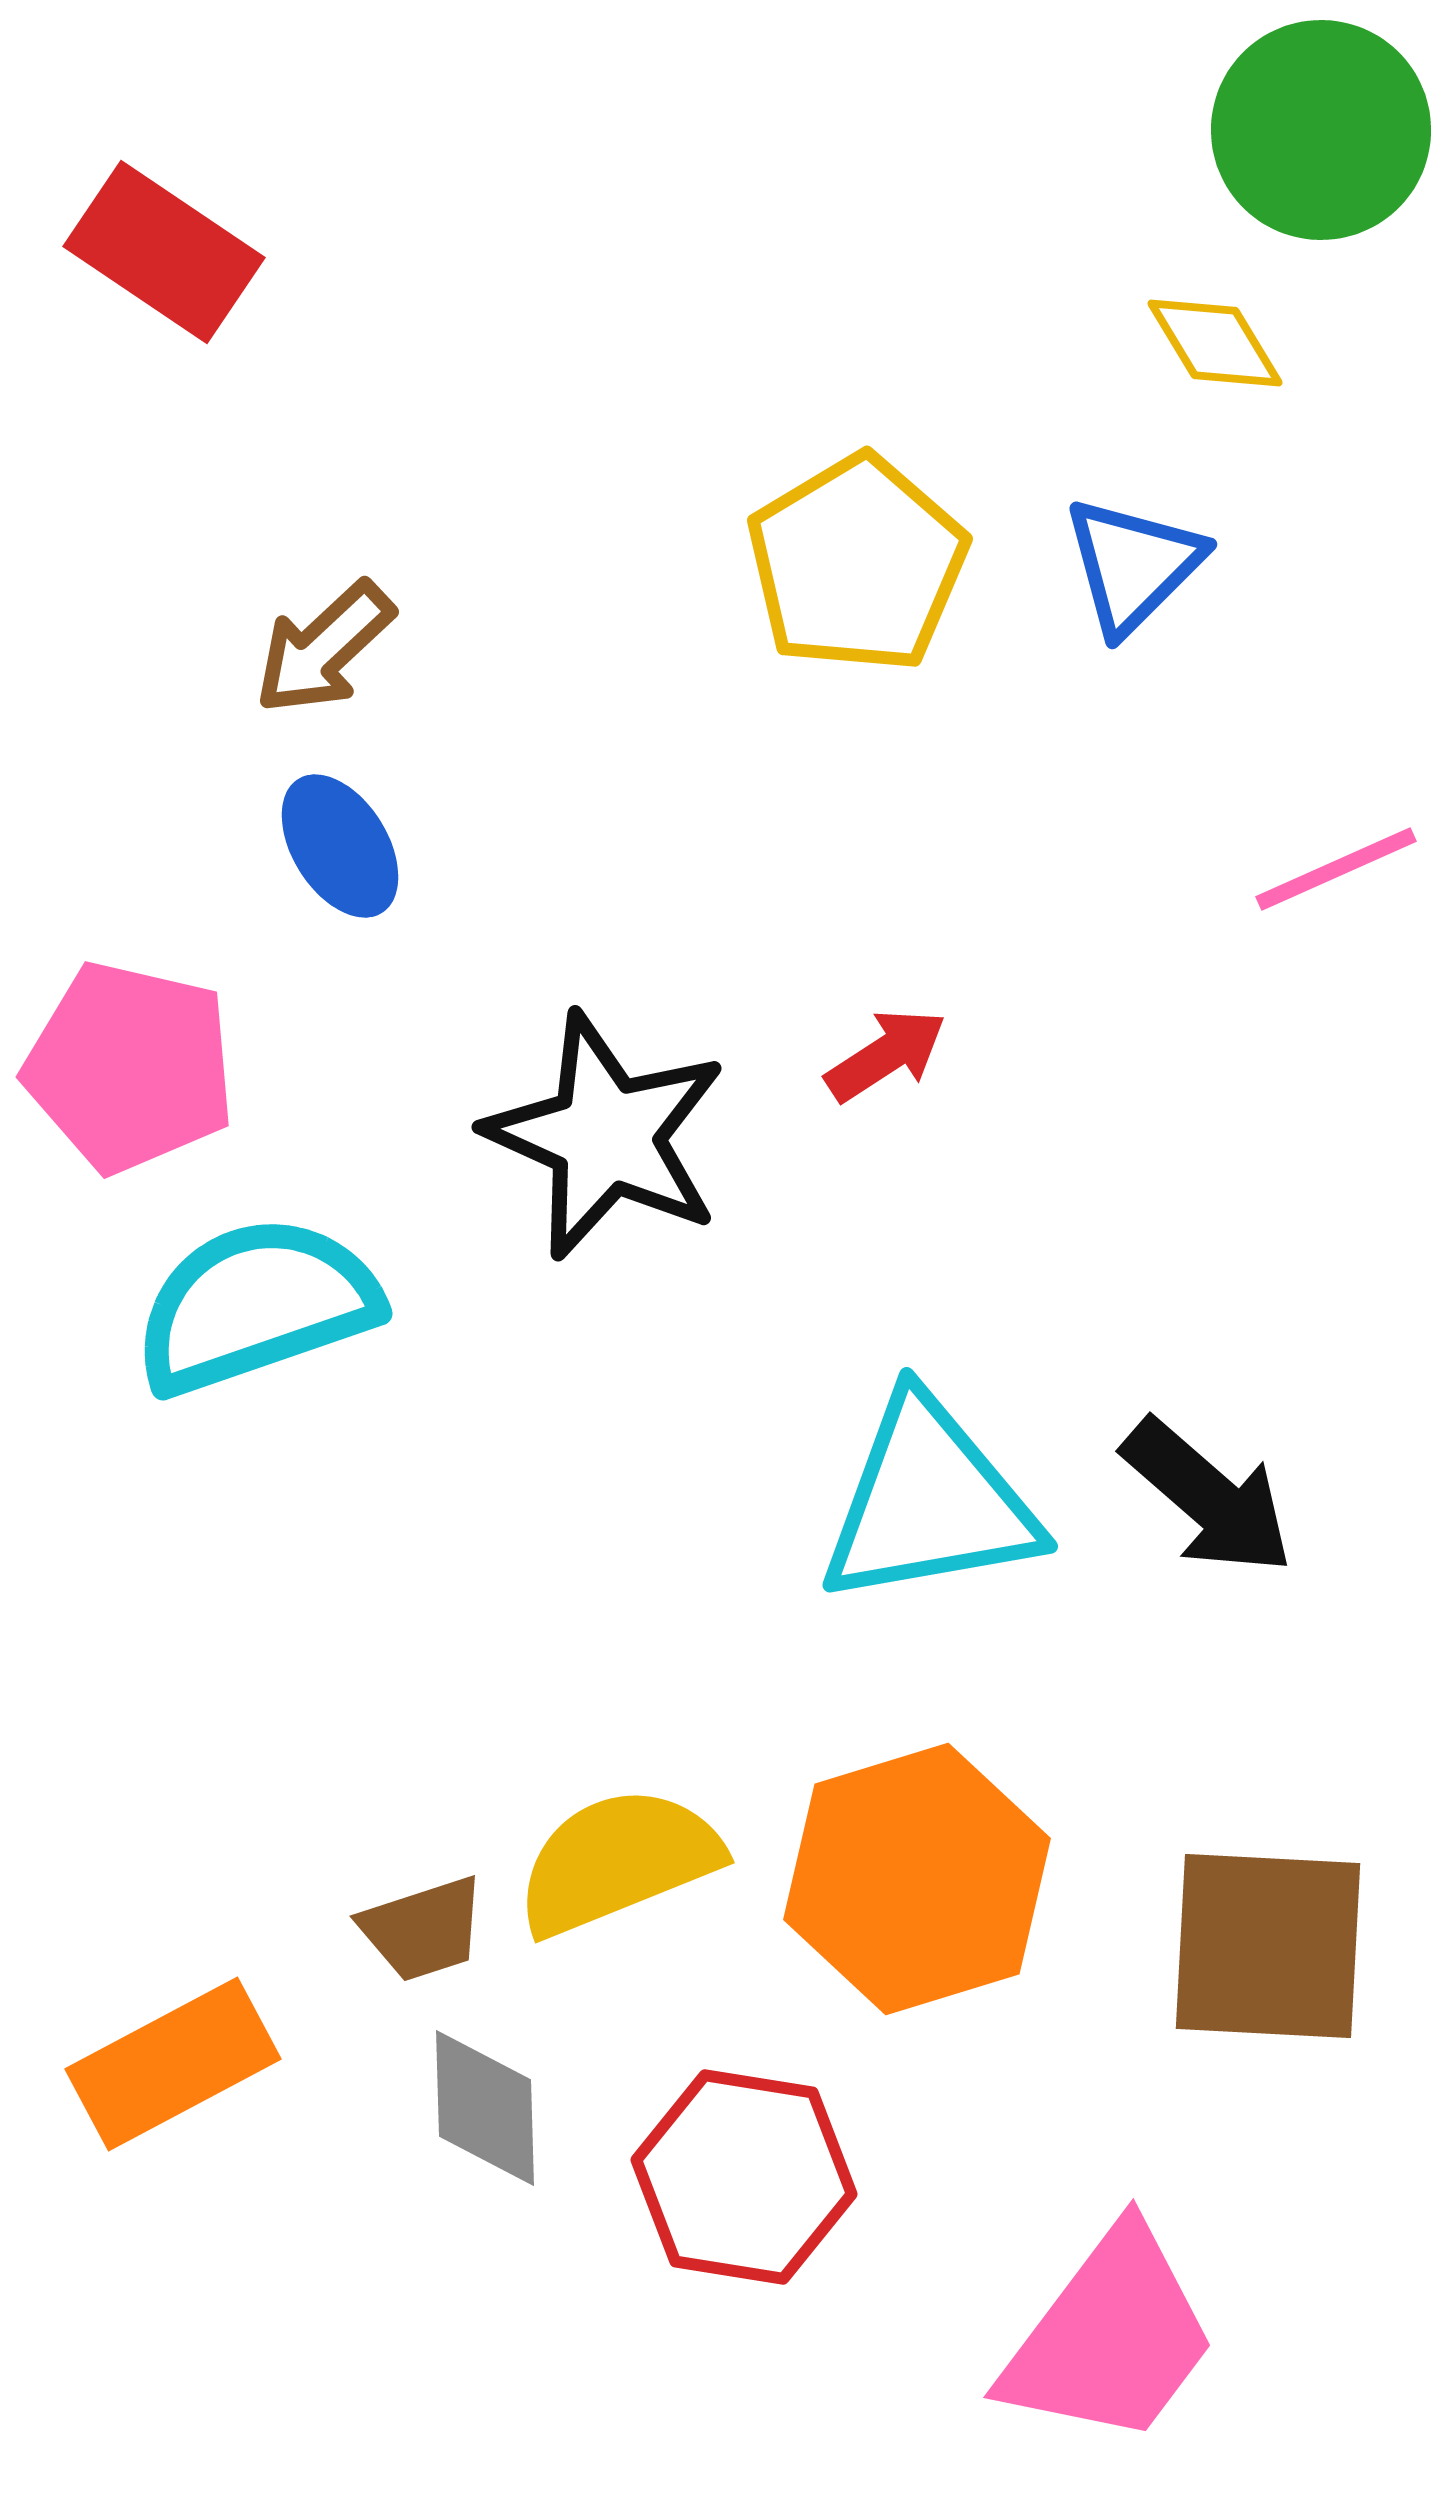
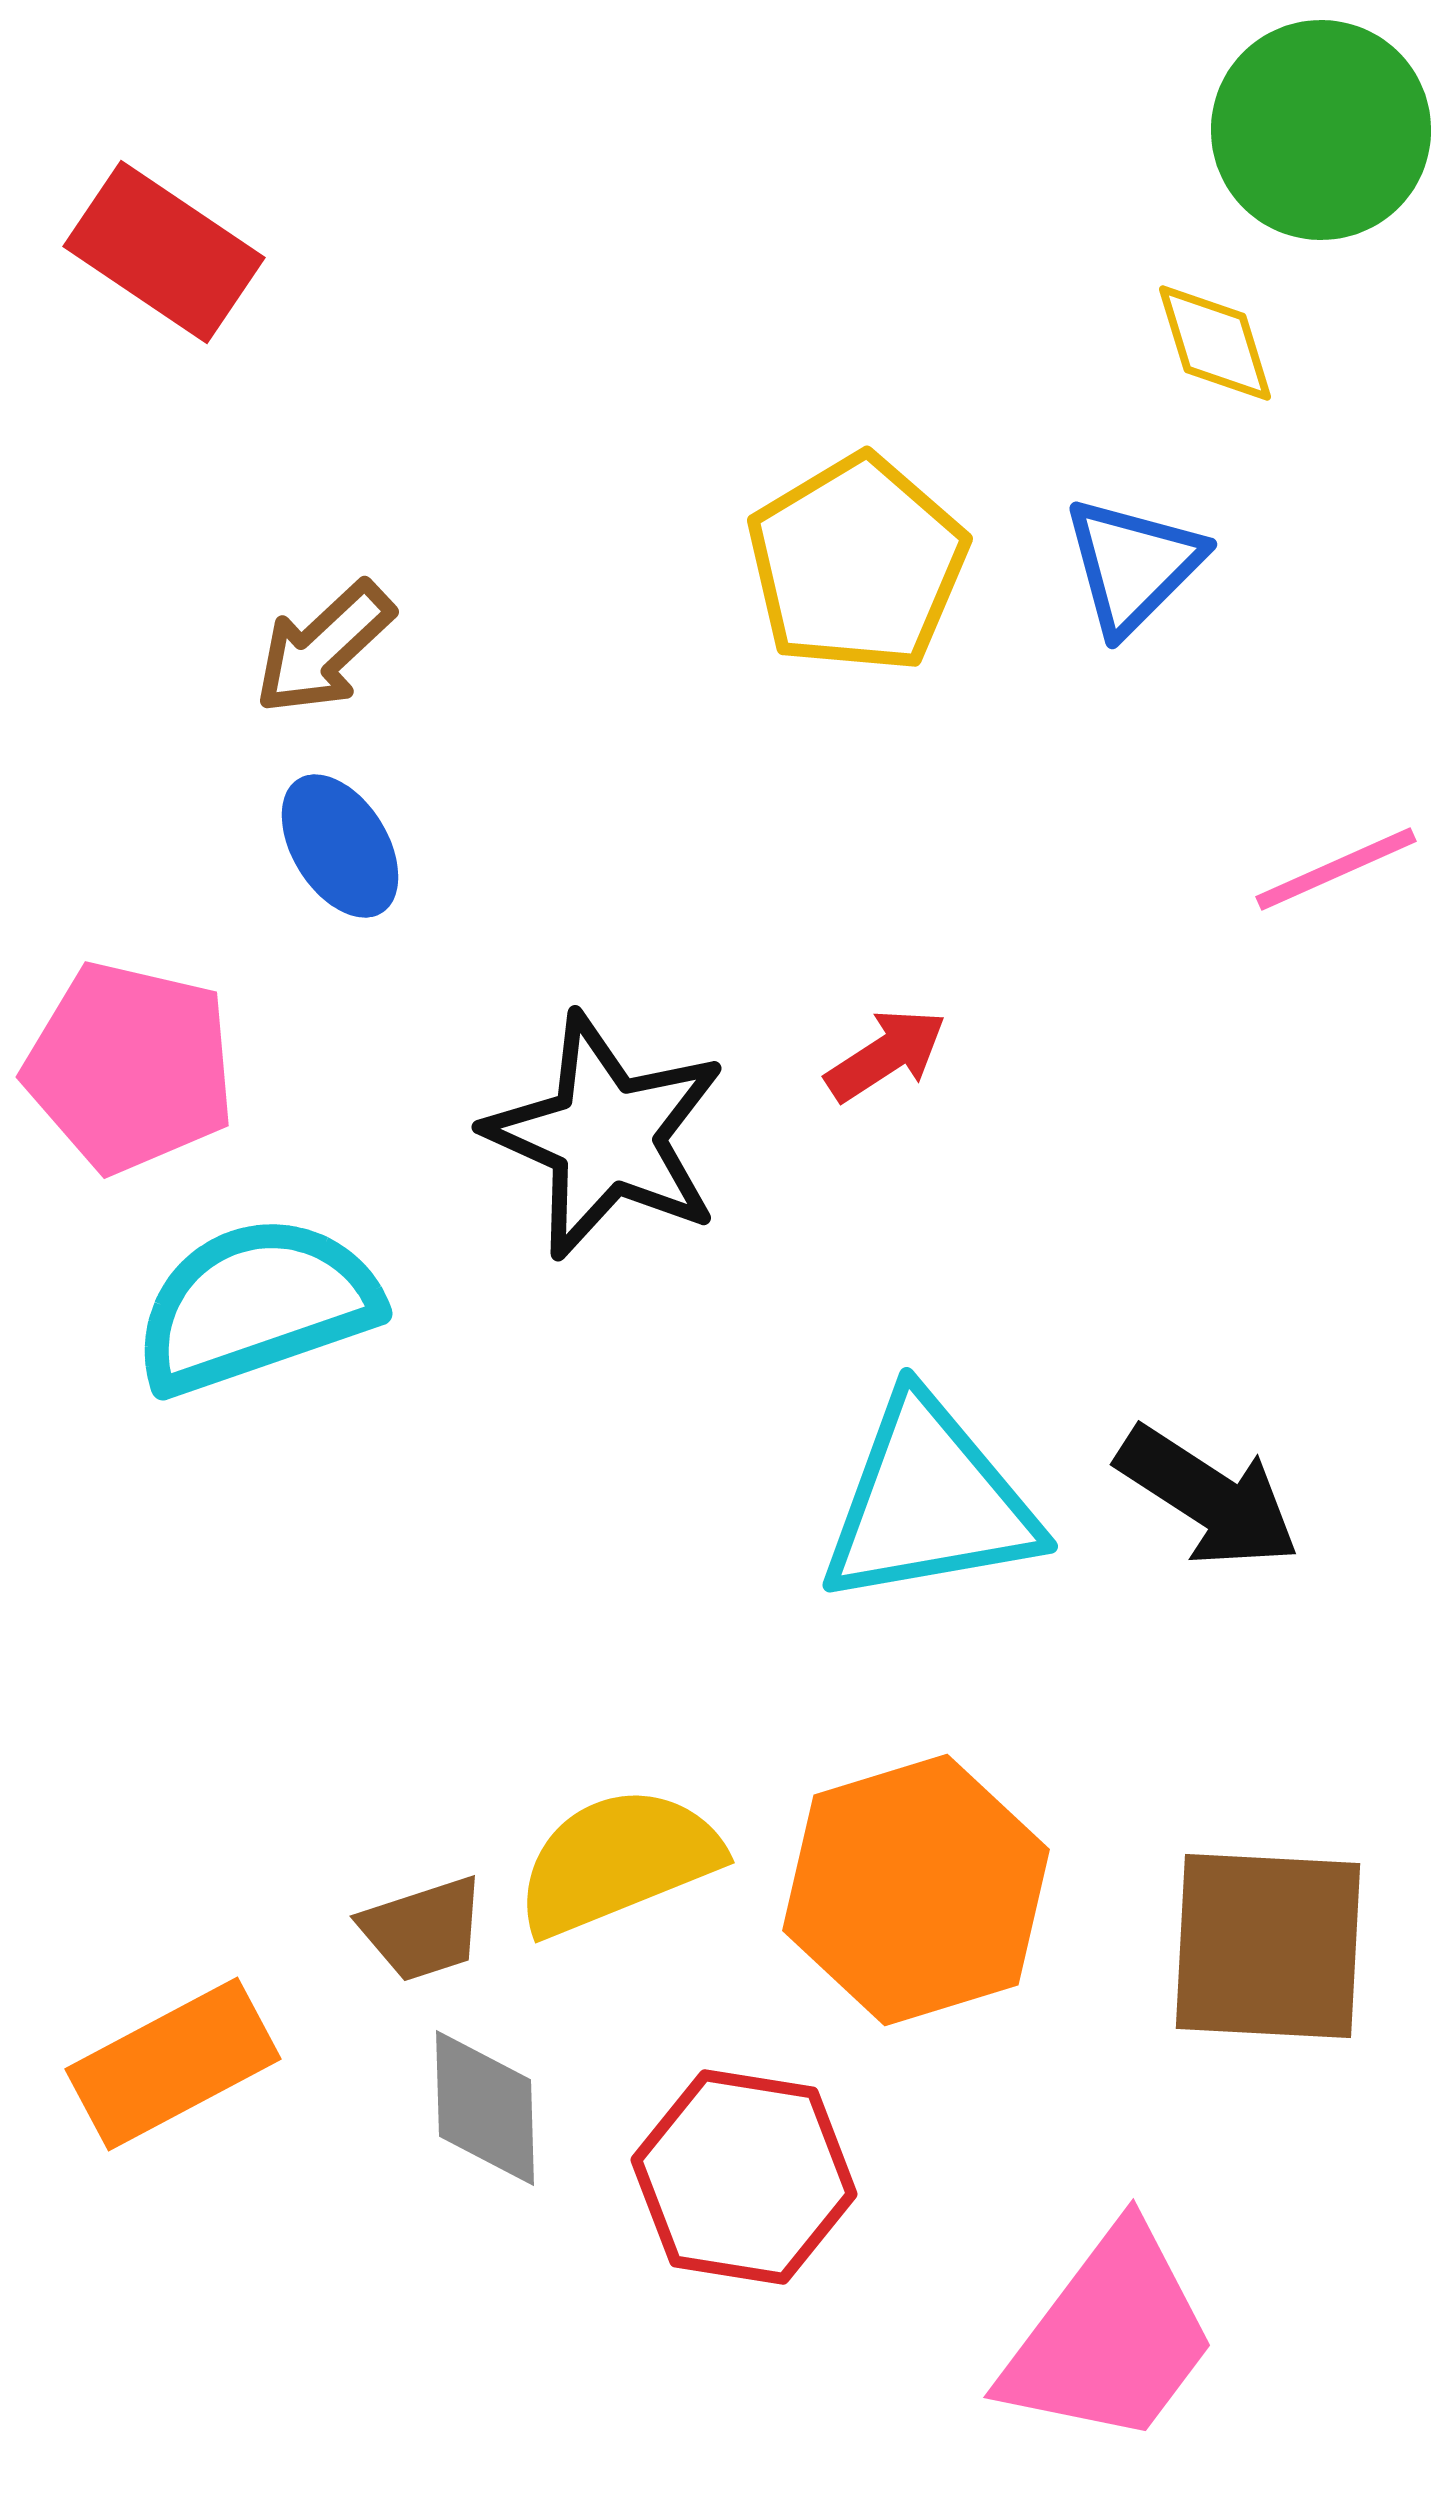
yellow diamond: rotated 14 degrees clockwise
black arrow: rotated 8 degrees counterclockwise
orange hexagon: moved 1 px left, 11 px down
